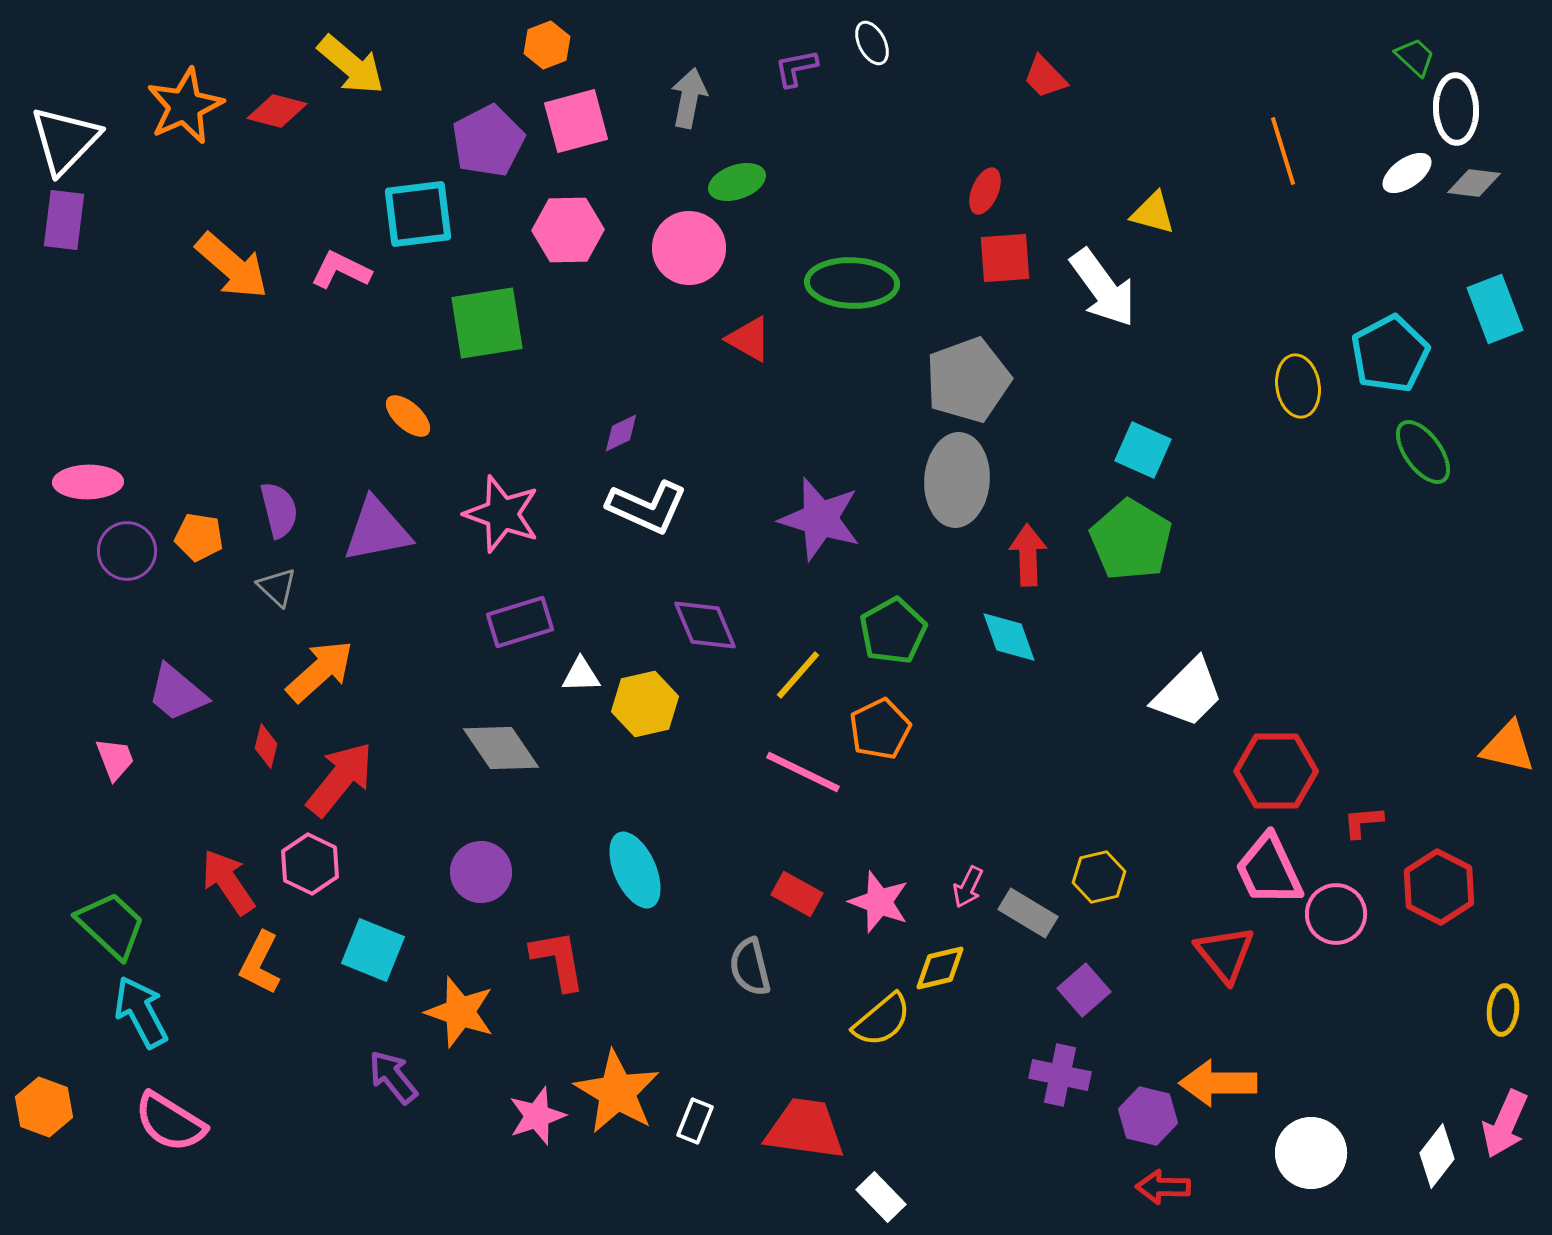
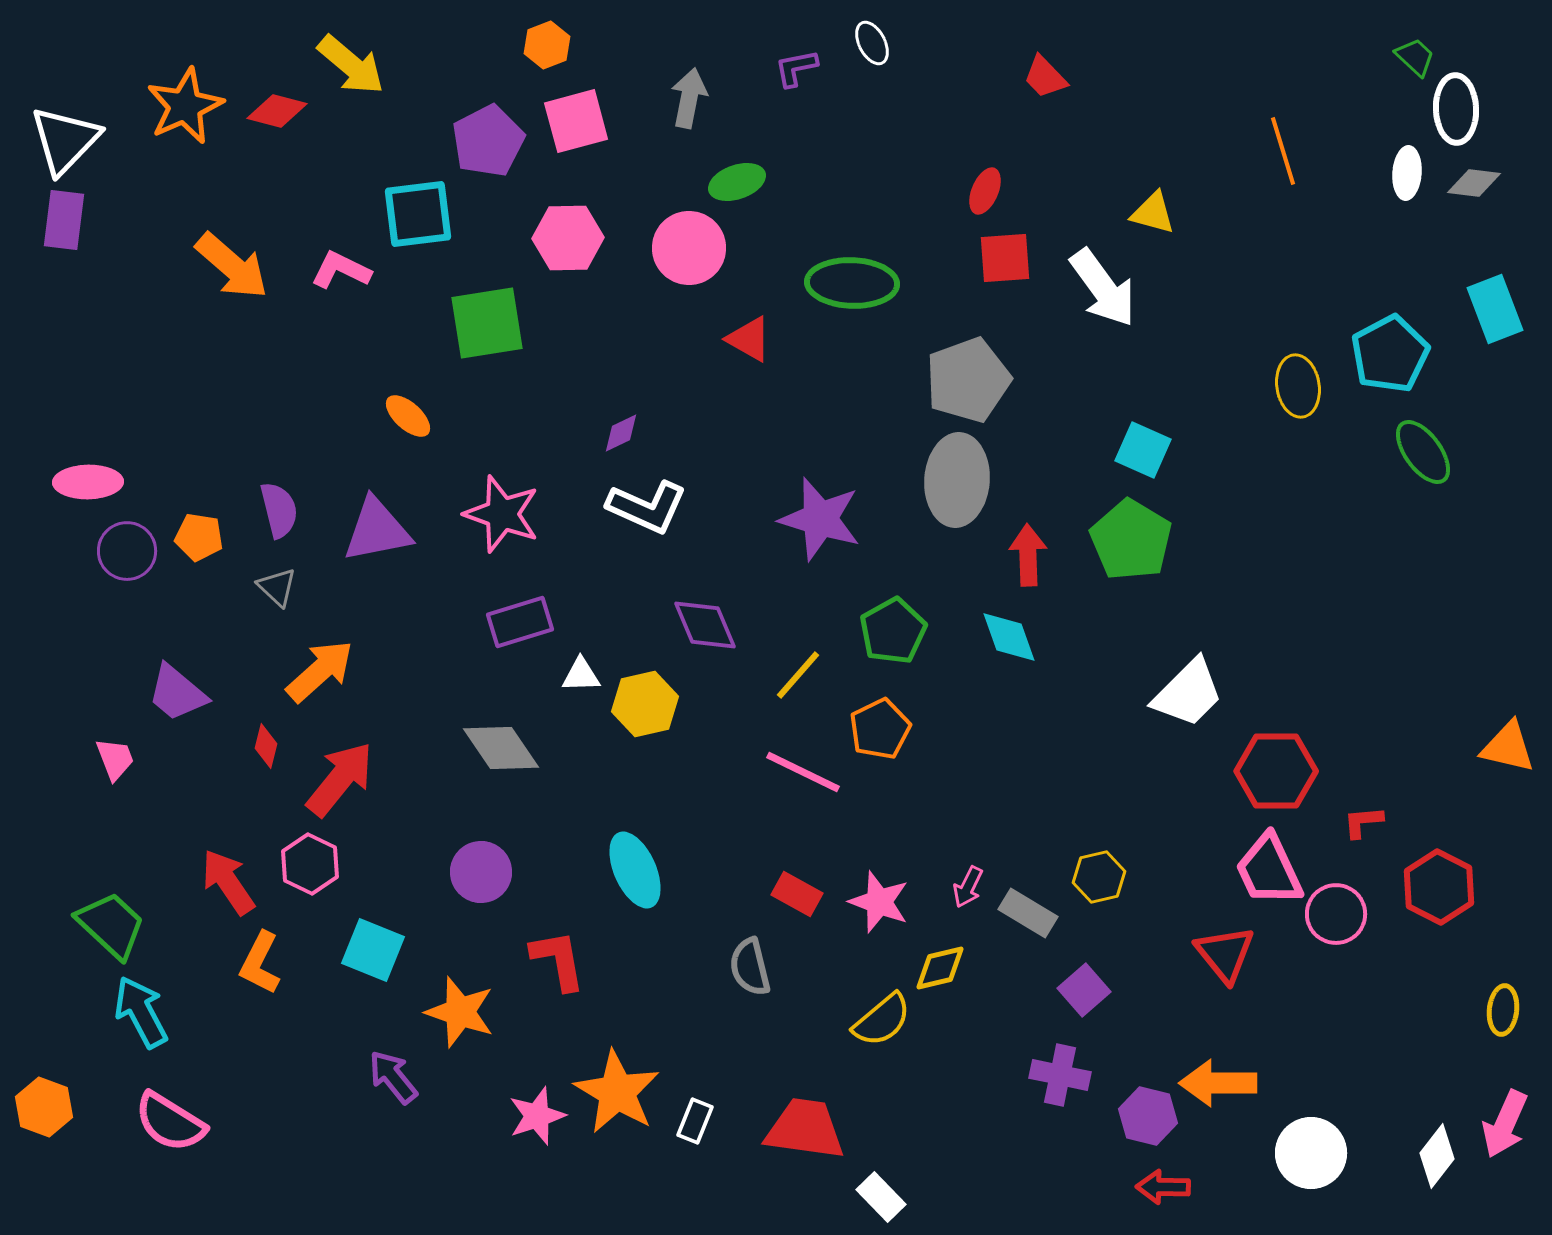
white ellipse at (1407, 173): rotated 51 degrees counterclockwise
pink hexagon at (568, 230): moved 8 px down
